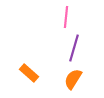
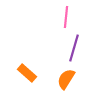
orange rectangle: moved 2 px left
orange semicircle: moved 7 px left
